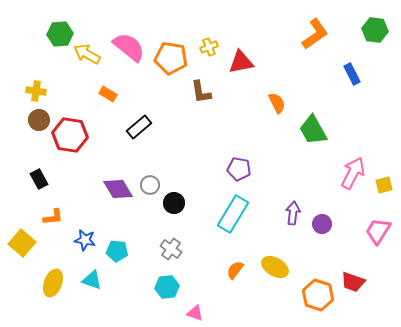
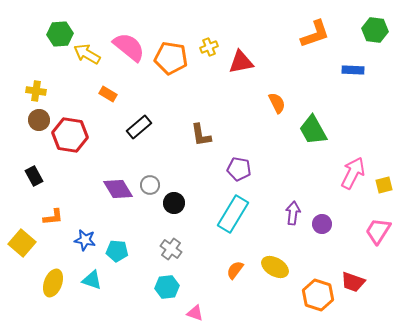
orange L-shape at (315, 34): rotated 16 degrees clockwise
blue rectangle at (352, 74): moved 1 px right, 4 px up; rotated 60 degrees counterclockwise
brown L-shape at (201, 92): moved 43 px down
black rectangle at (39, 179): moved 5 px left, 3 px up
